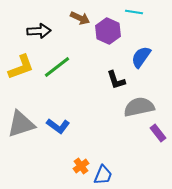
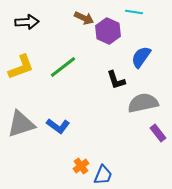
brown arrow: moved 4 px right
black arrow: moved 12 px left, 9 px up
green line: moved 6 px right
gray semicircle: moved 4 px right, 4 px up
